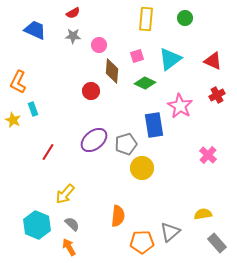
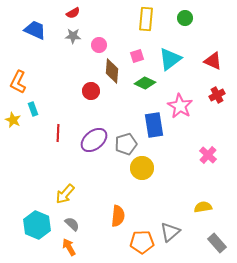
red line: moved 10 px right, 19 px up; rotated 30 degrees counterclockwise
yellow semicircle: moved 7 px up
